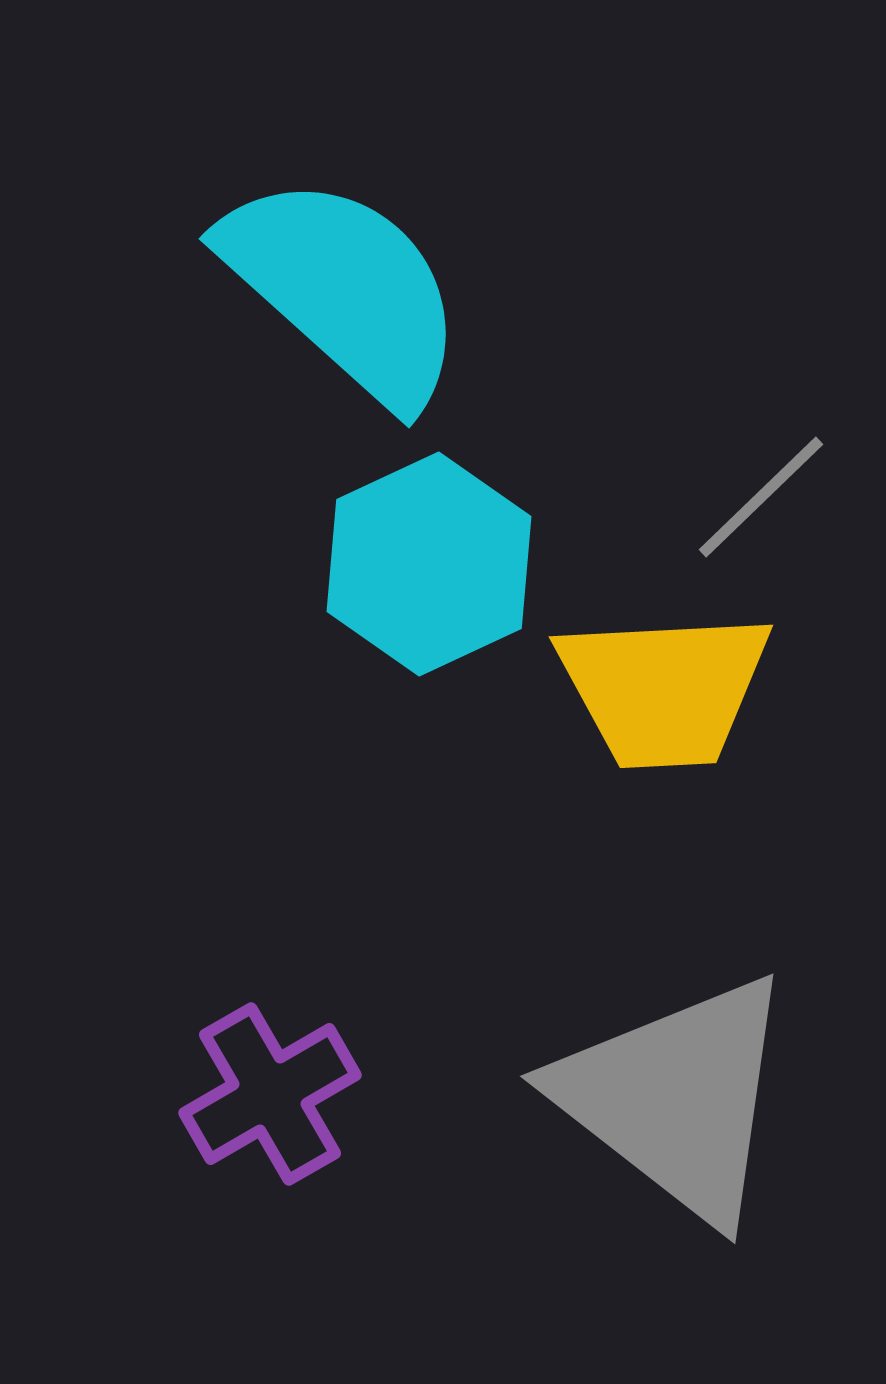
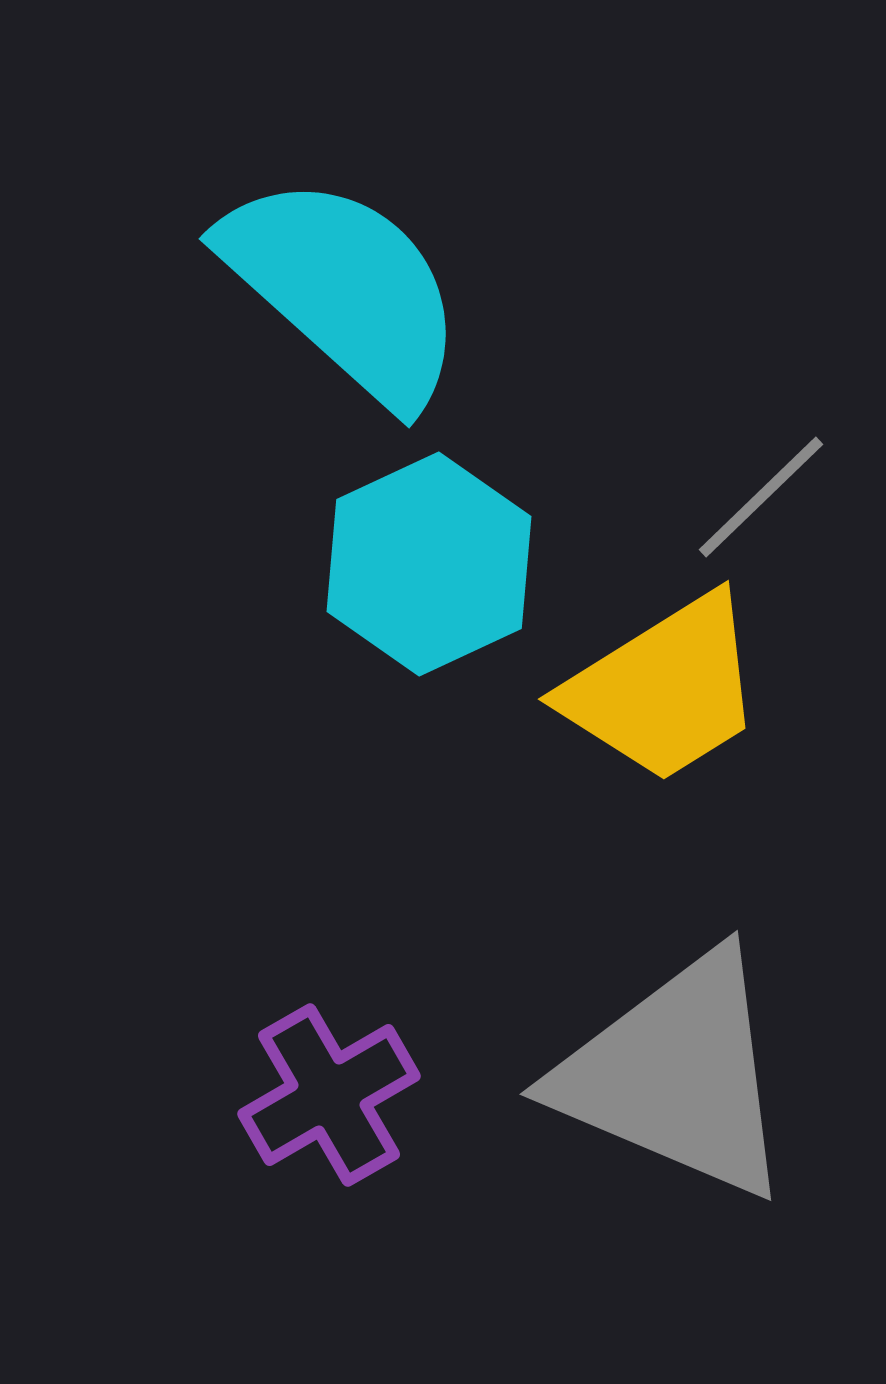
yellow trapezoid: rotated 29 degrees counterclockwise
purple cross: moved 59 px right, 1 px down
gray triangle: moved 23 px up; rotated 15 degrees counterclockwise
